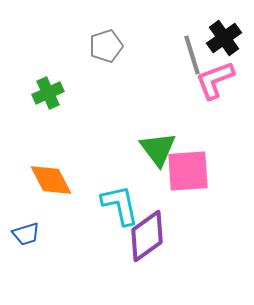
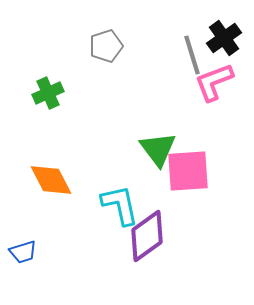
pink L-shape: moved 1 px left, 2 px down
blue trapezoid: moved 3 px left, 18 px down
